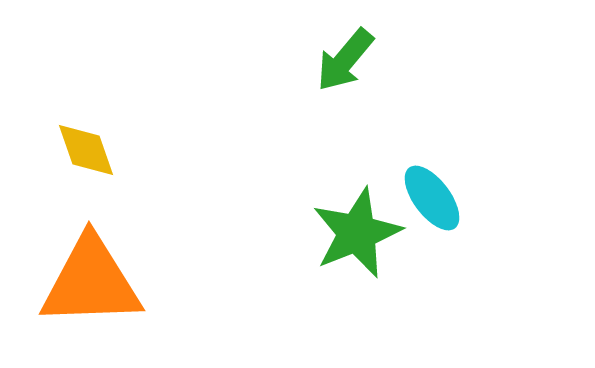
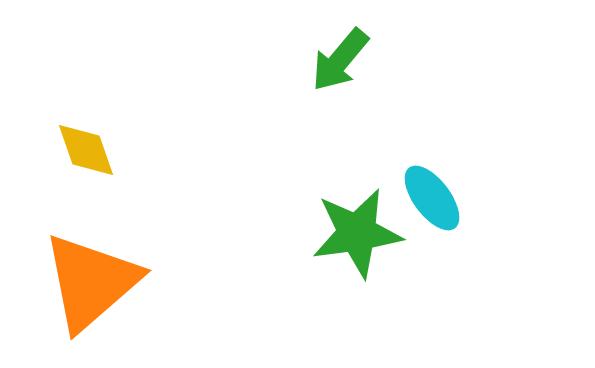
green arrow: moved 5 px left
green star: rotated 14 degrees clockwise
orange triangle: rotated 39 degrees counterclockwise
